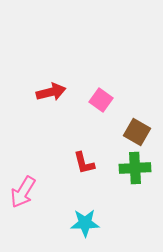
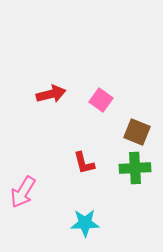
red arrow: moved 2 px down
brown square: rotated 8 degrees counterclockwise
